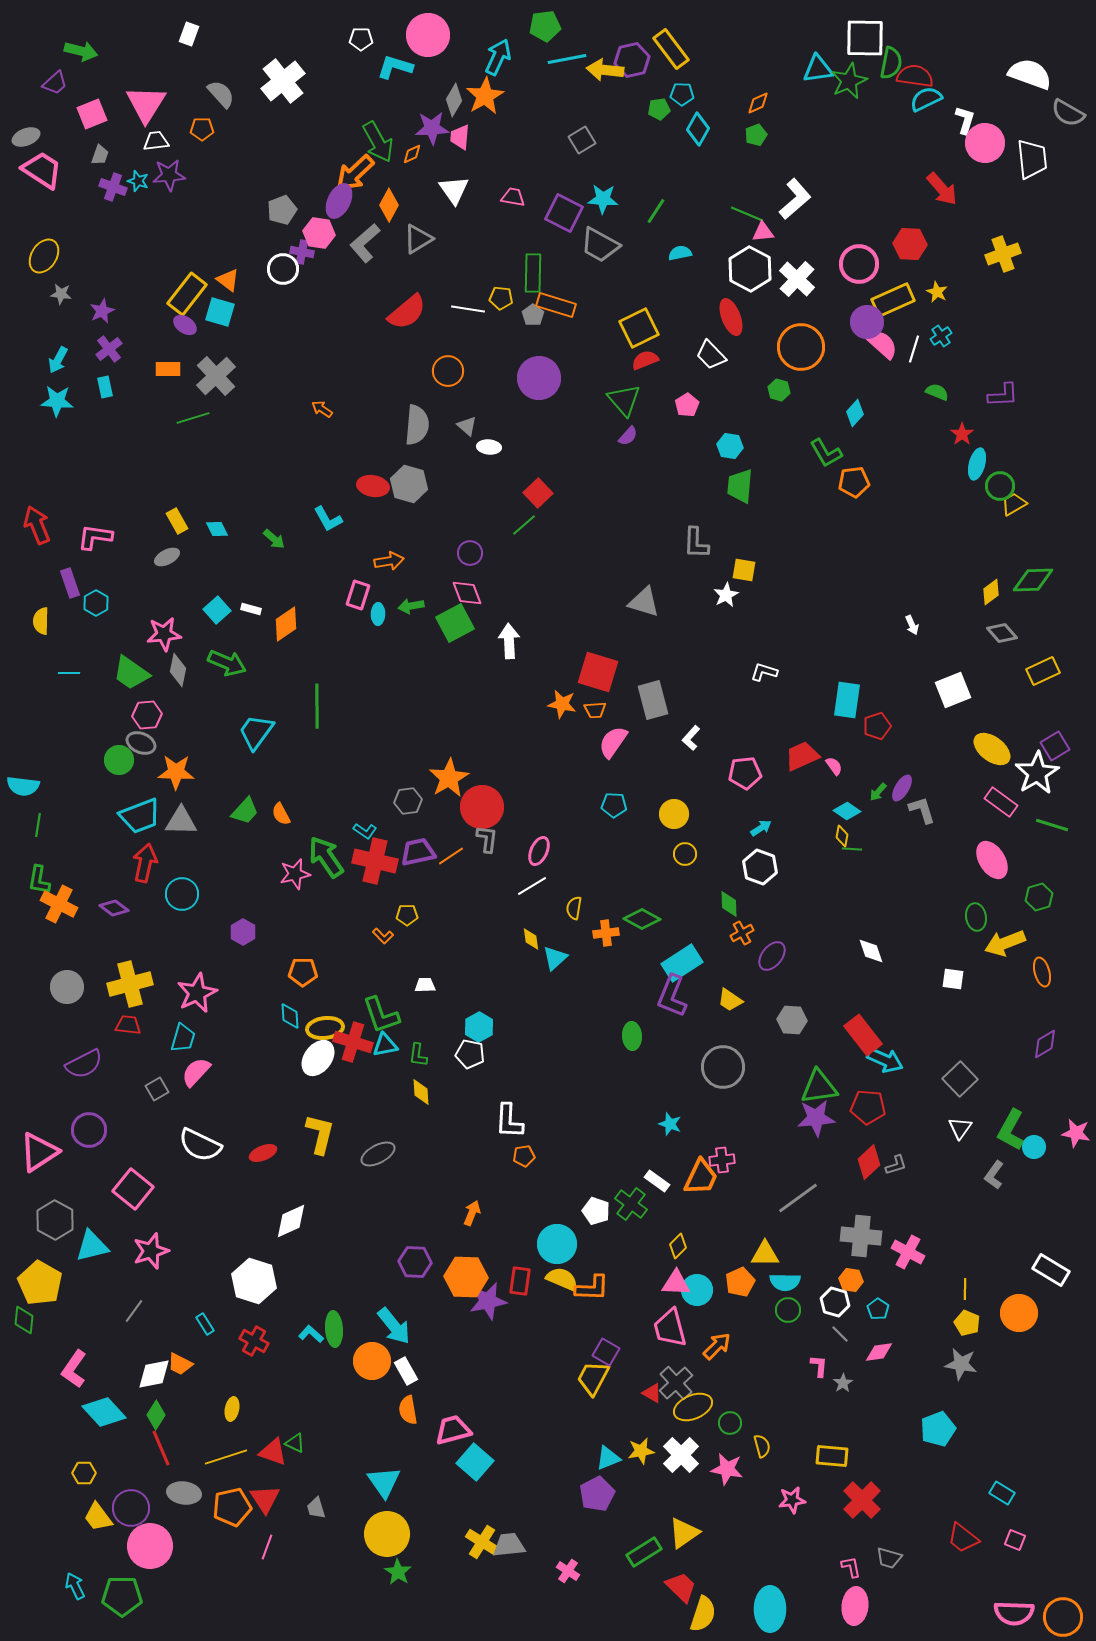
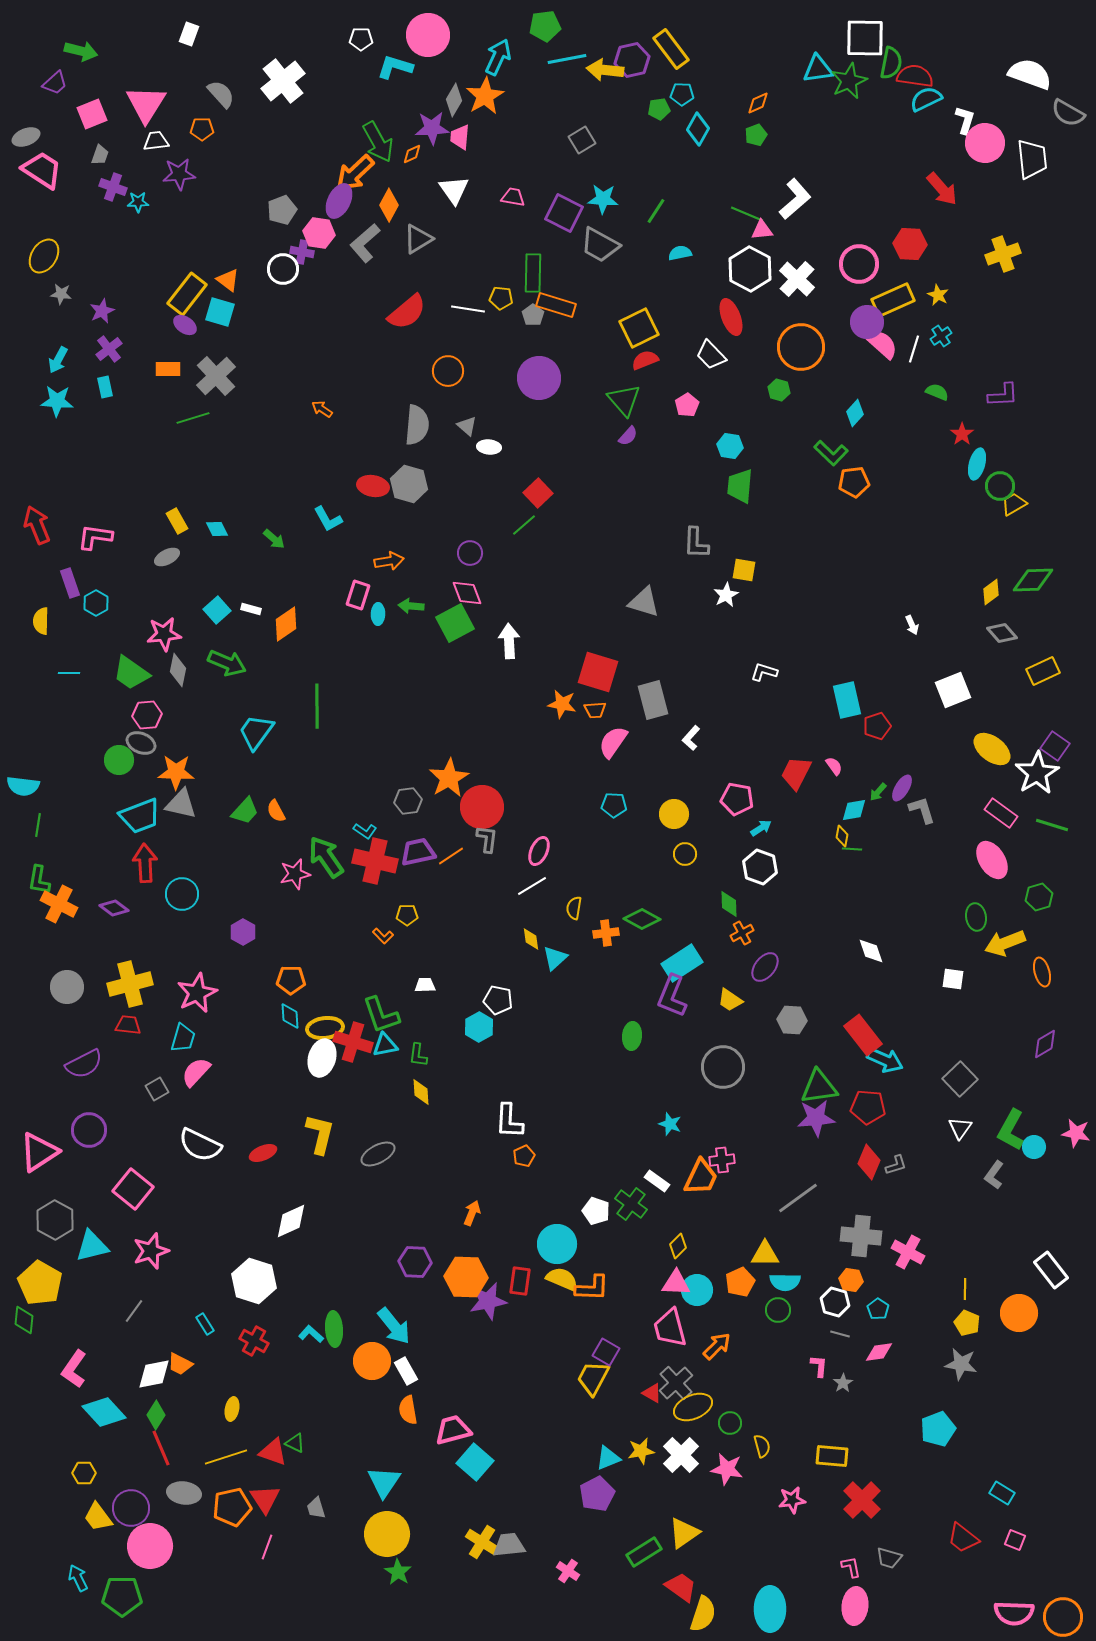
purple star at (169, 175): moved 10 px right, 1 px up
cyan star at (138, 181): moved 21 px down; rotated 20 degrees counterclockwise
pink triangle at (763, 232): moved 1 px left, 2 px up
yellow star at (937, 292): moved 1 px right, 3 px down
green L-shape at (826, 453): moved 5 px right; rotated 16 degrees counterclockwise
green arrow at (411, 606): rotated 15 degrees clockwise
cyan rectangle at (847, 700): rotated 21 degrees counterclockwise
purple square at (1055, 746): rotated 24 degrees counterclockwise
red trapezoid at (802, 756): moved 6 px left, 17 px down; rotated 39 degrees counterclockwise
pink pentagon at (745, 773): moved 8 px left, 26 px down; rotated 16 degrees clockwise
pink rectangle at (1001, 802): moved 11 px down
cyan diamond at (847, 811): moved 7 px right, 1 px up; rotated 44 degrees counterclockwise
orange semicircle at (281, 814): moved 5 px left, 3 px up
gray triangle at (181, 821): moved 17 px up; rotated 12 degrees clockwise
red arrow at (145, 863): rotated 15 degrees counterclockwise
purple ellipse at (772, 956): moved 7 px left, 11 px down
orange pentagon at (303, 972): moved 12 px left, 8 px down
green ellipse at (632, 1036): rotated 8 degrees clockwise
white pentagon at (470, 1054): moved 28 px right, 54 px up
white ellipse at (318, 1058): moved 4 px right; rotated 21 degrees counterclockwise
orange pentagon at (524, 1156): rotated 15 degrees counterclockwise
red diamond at (869, 1162): rotated 24 degrees counterclockwise
white rectangle at (1051, 1270): rotated 21 degrees clockwise
green circle at (788, 1310): moved 10 px left
gray line at (840, 1334): rotated 30 degrees counterclockwise
cyan triangle at (384, 1482): rotated 9 degrees clockwise
cyan arrow at (75, 1586): moved 3 px right, 8 px up
red trapezoid at (681, 1587): rotated 8 degrees counterclockwise
